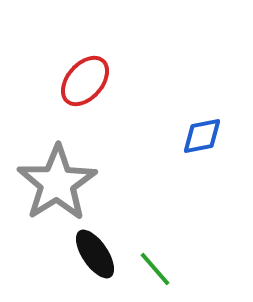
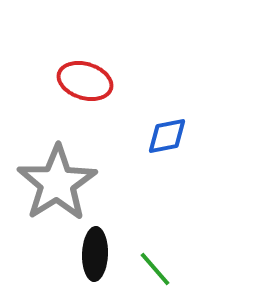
red ellipse: rotated 66 degrees clockwise
blue diamond: moved 35 px left
black ellipse: rotated 36 degrees clockwise
